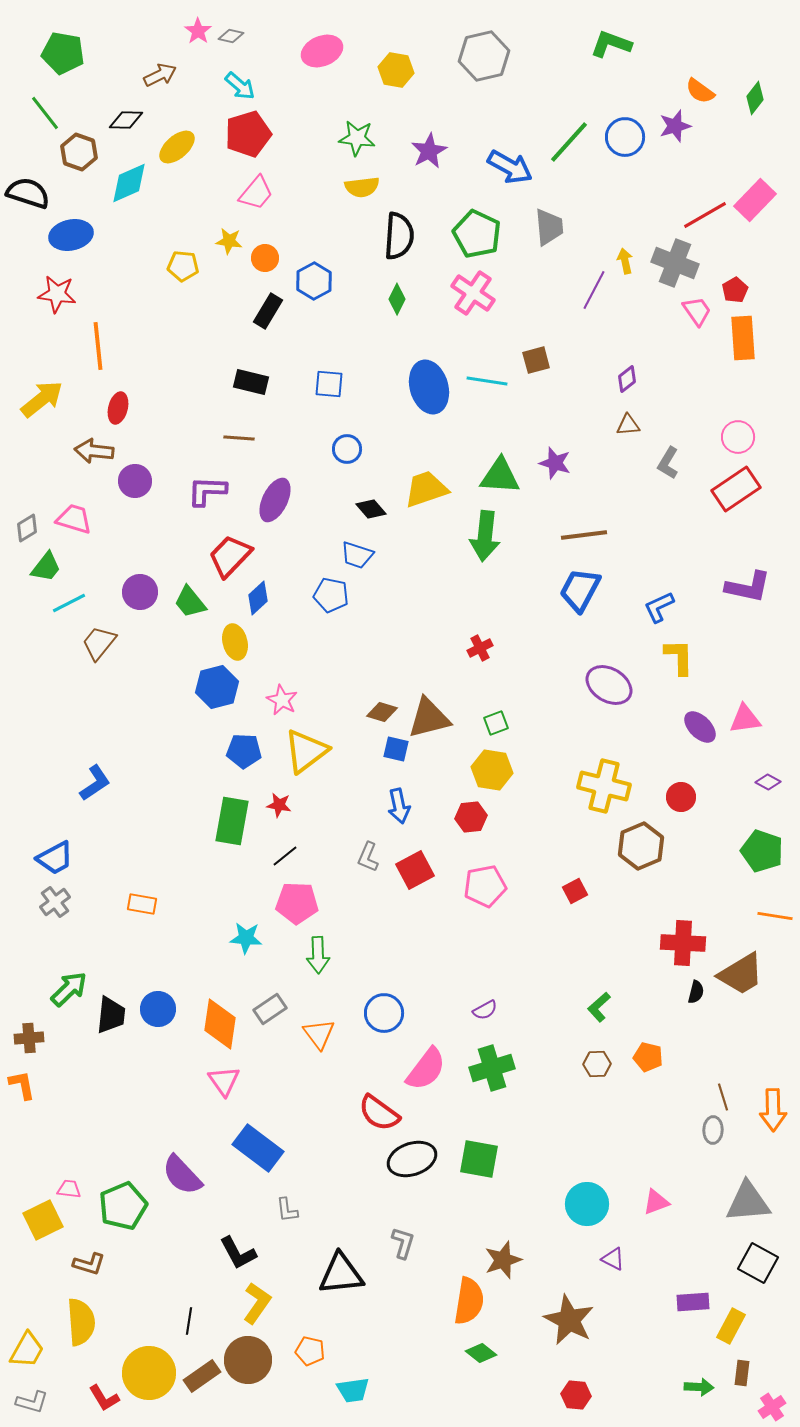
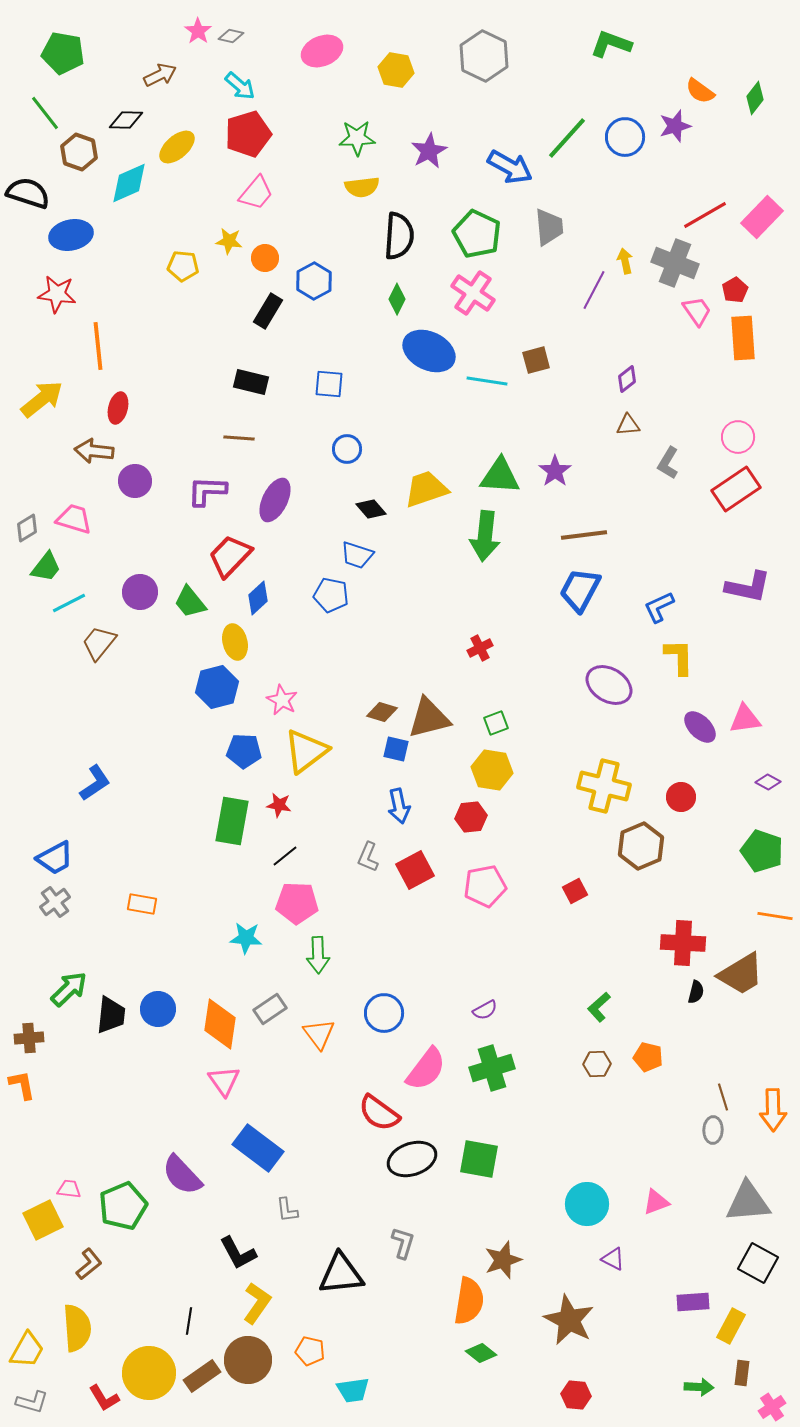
gray hexagon at (484, 56): rotated 21 degrees counterclockwise
green star at (357, 138): rotated 9 degrees counterclockwise
green line at (569, 142): moved 2 px left, 4 px up
pink rectangle at (755, 200): moved 7 px right, 17 px down
blue ellipse at (429, 387): moved 36 px up; rotated 48 degrees counterclockwise
purple star at (555, 463): moved 8 px down; rotated 20 degrees clockwise
brown L-shape at (89, 1264): rotated 56 degrees counterclockwise
yellow semicircle at (81, 1322): moved 4 px left, 6 px down
